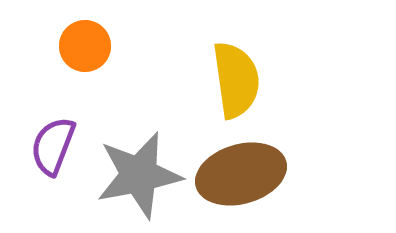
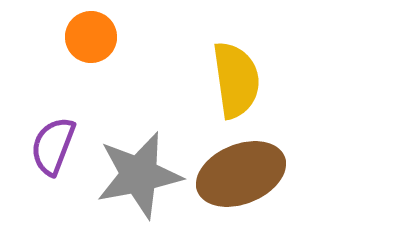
orange circle: moved 6 px right, 9 px up
brown ellipse: rotated 6 degrees counterclockwise
